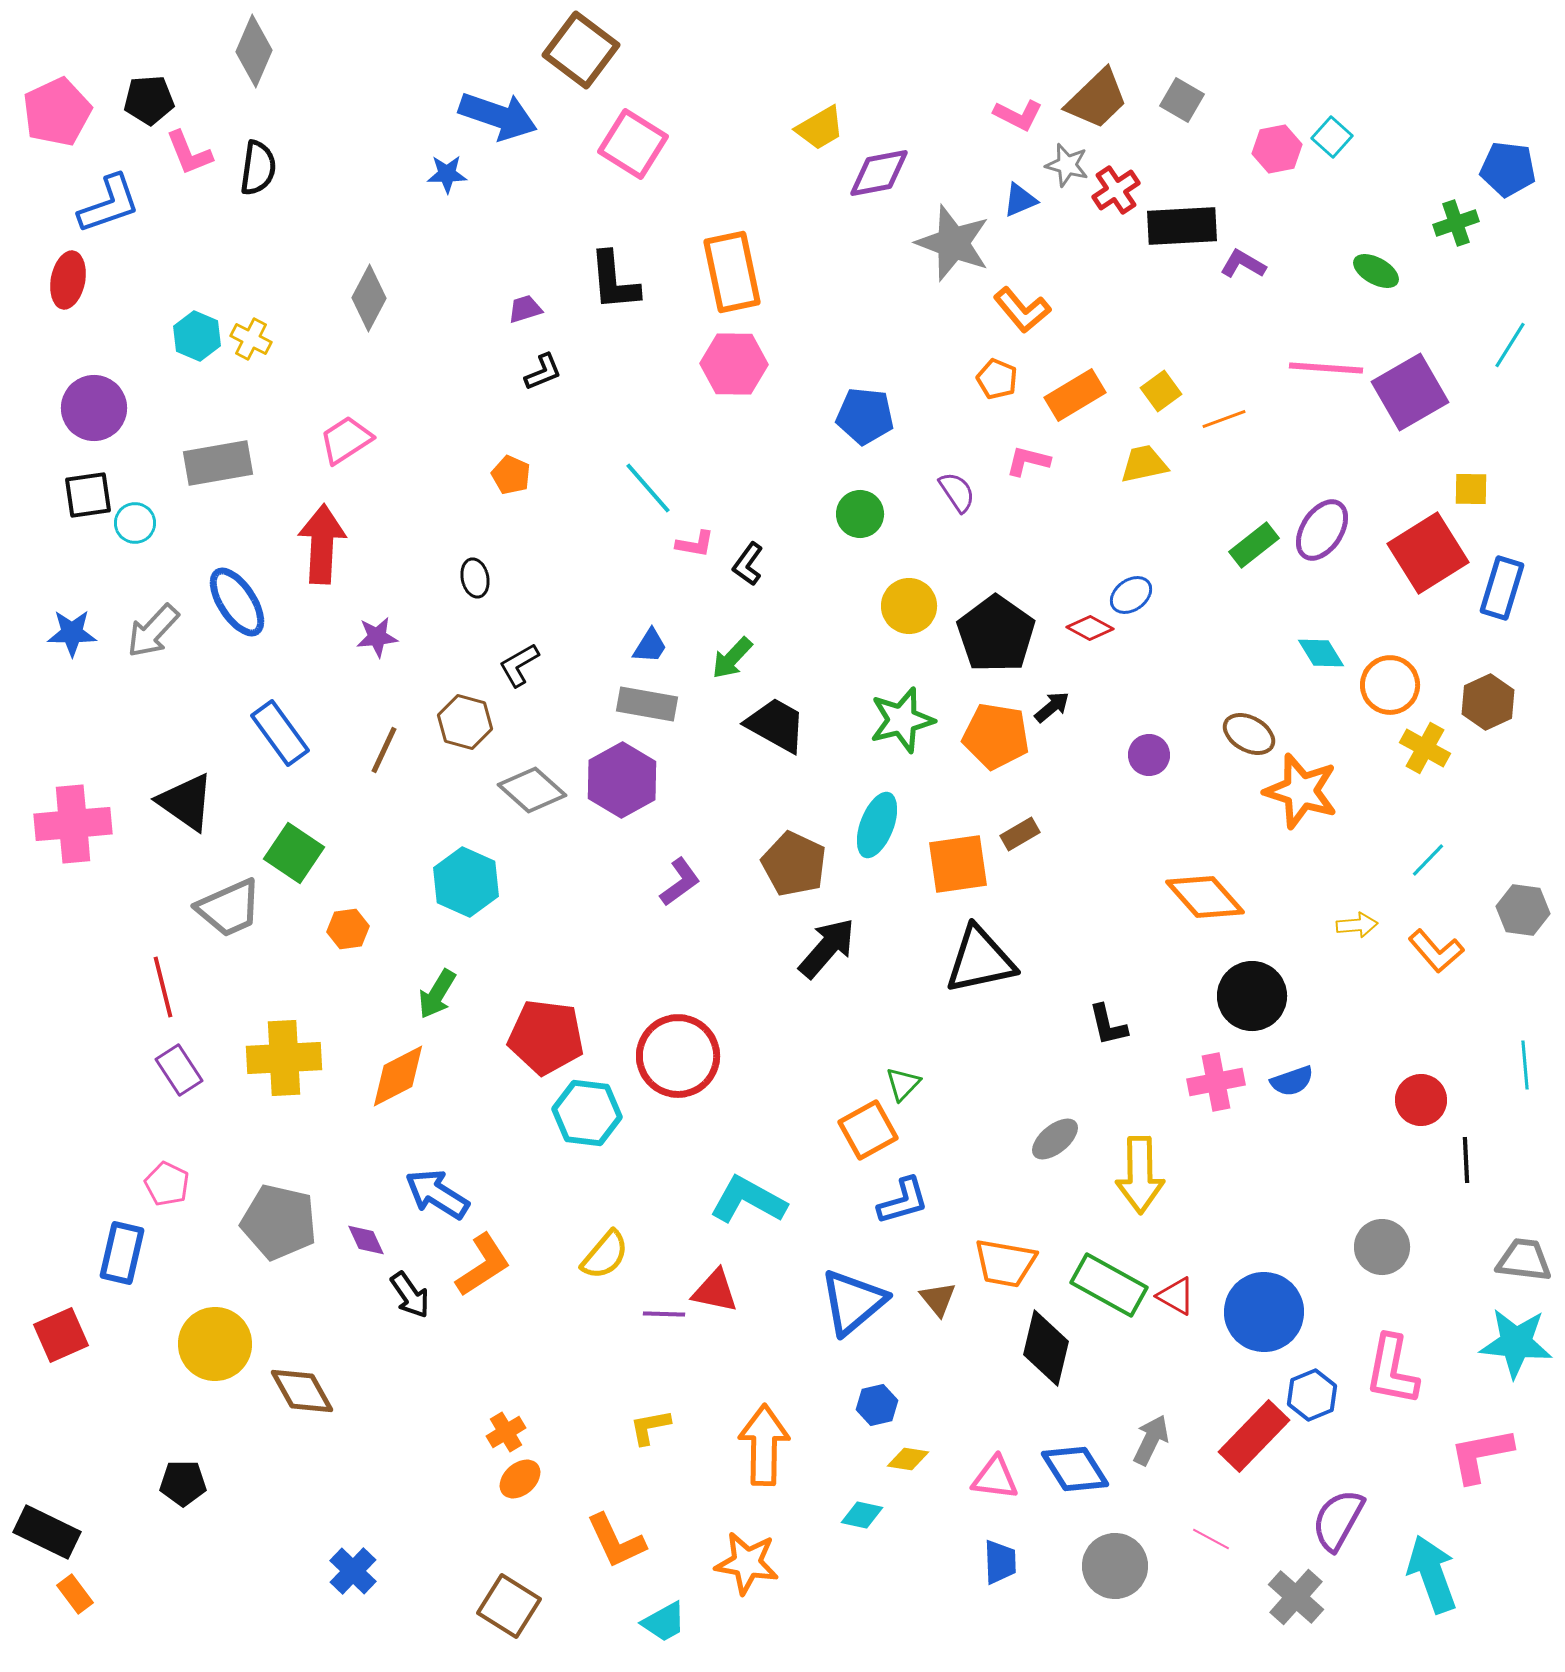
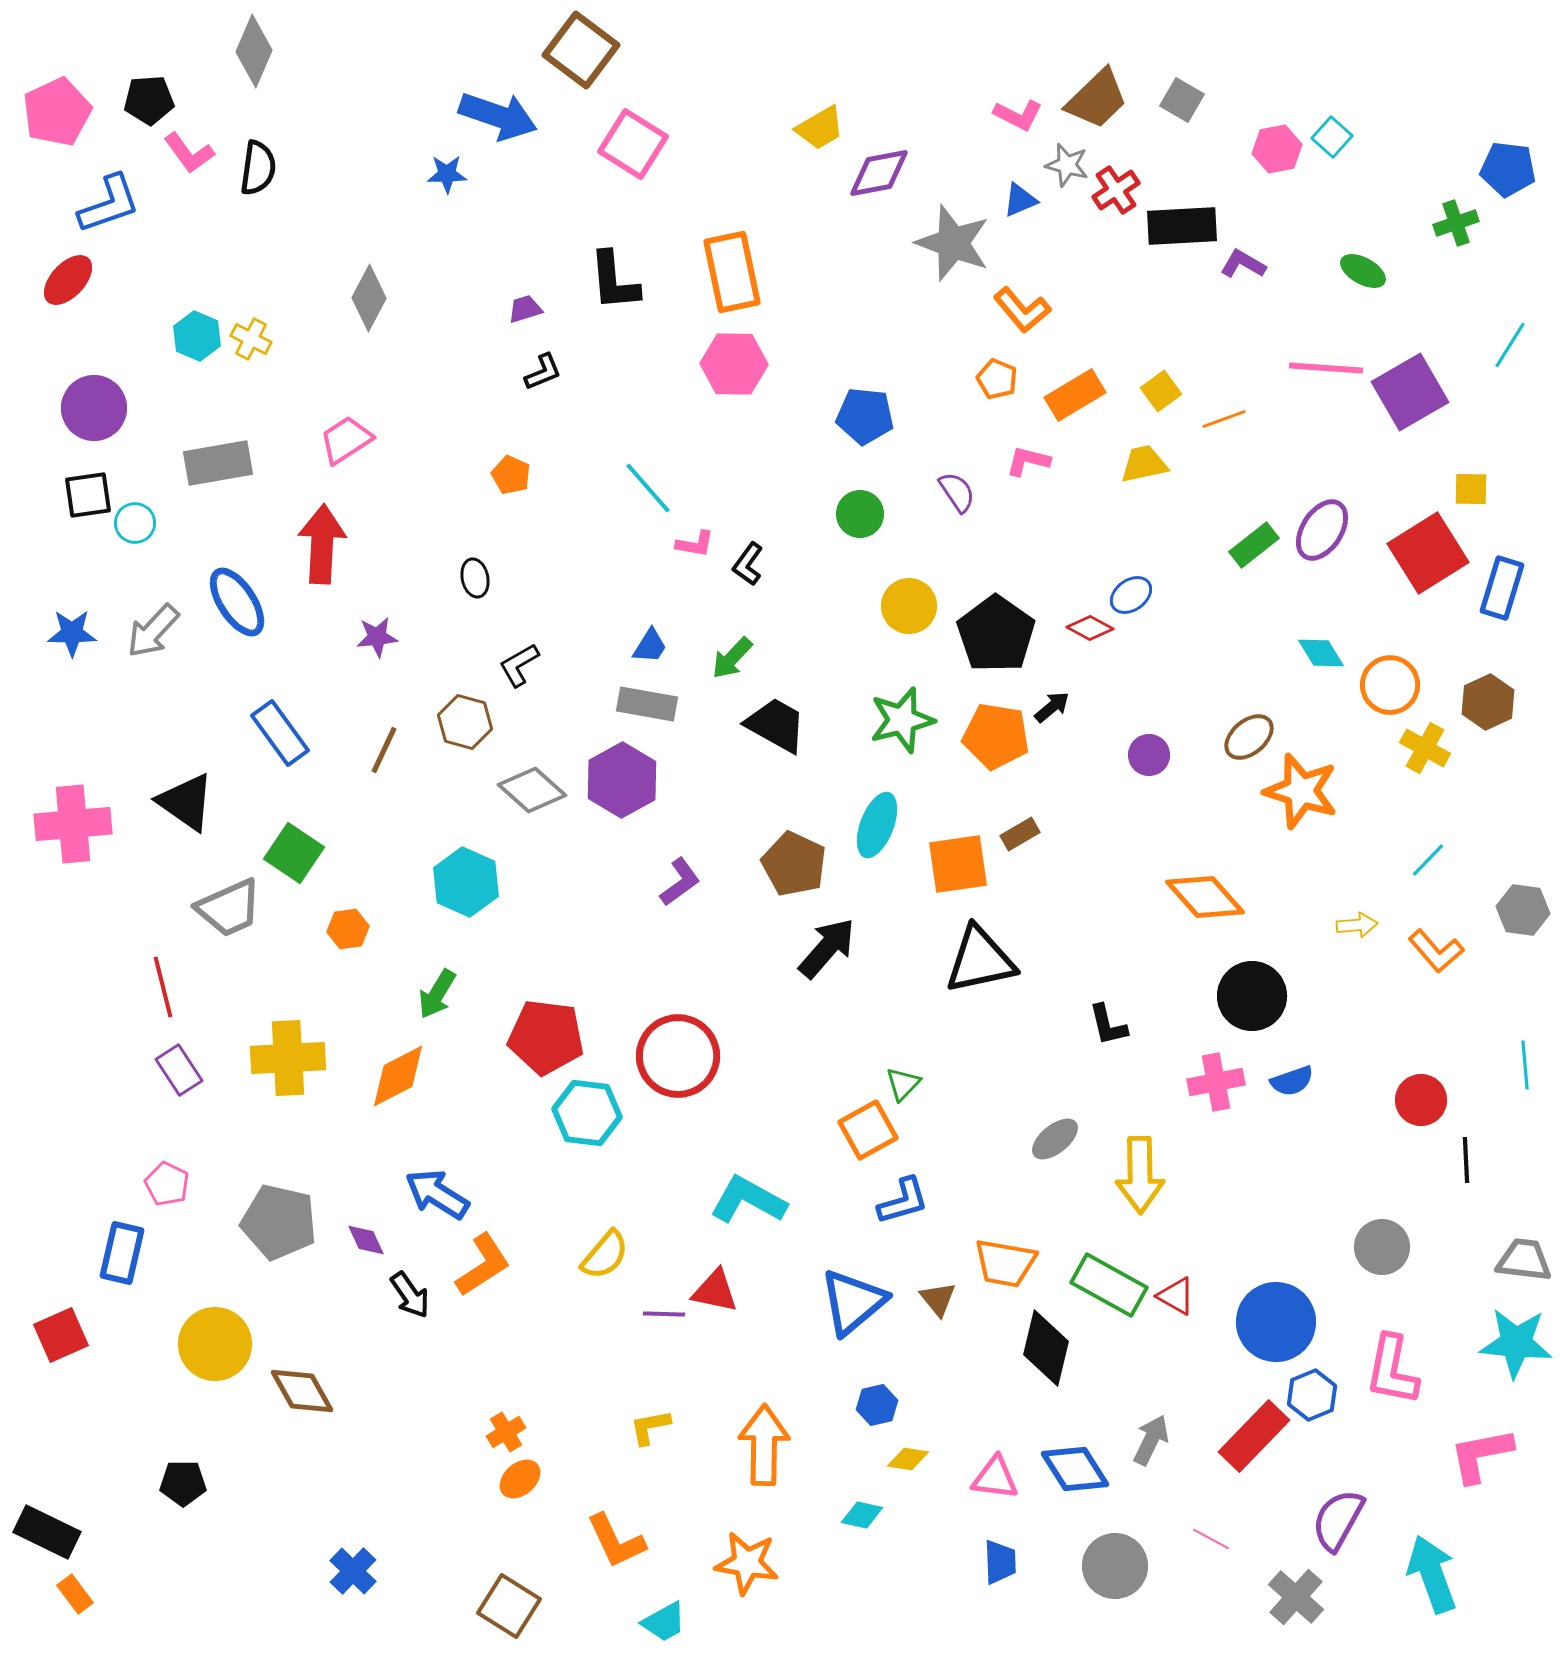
pink L-shape at (189, 153): rotated 14 degrees counterclockwise
green ellipse at (1376, 271): moved 13 px left
red ellipse at (68, 280): rotated 32 degrees clockwise
brown ellipse at (1249, 734): moved 3 px down; rotated 69 degrees counterclockwise
yellow cross at (284, 1058): moved 4 px right
blue circle at (1264, 1312): moved 12 px right, 10 px down
